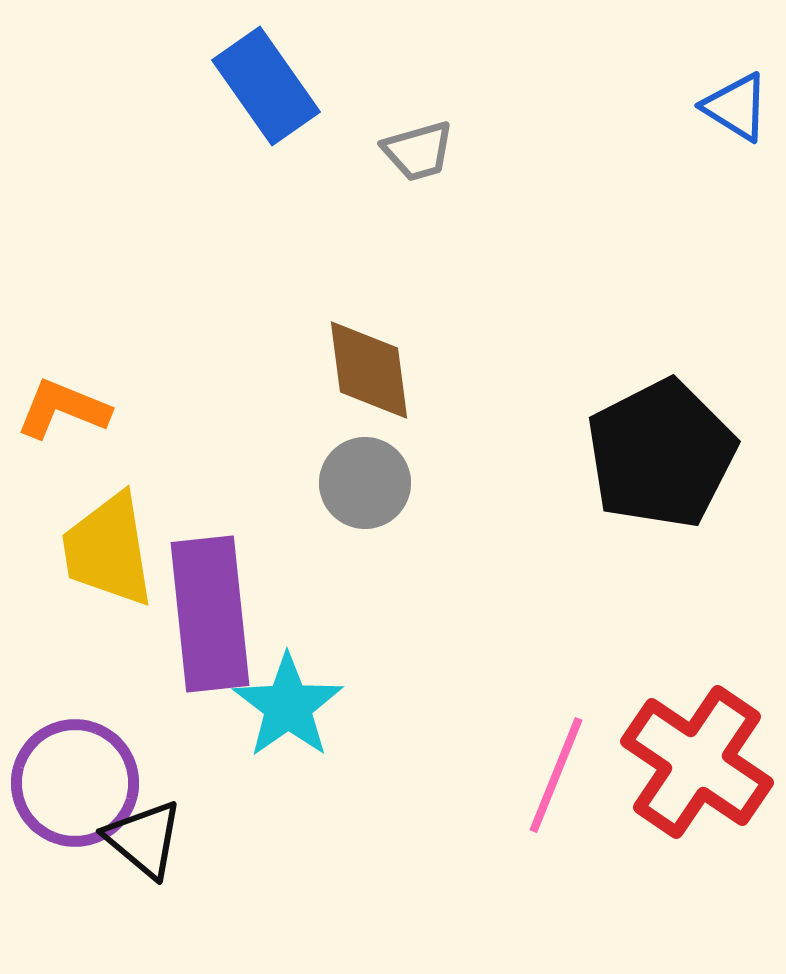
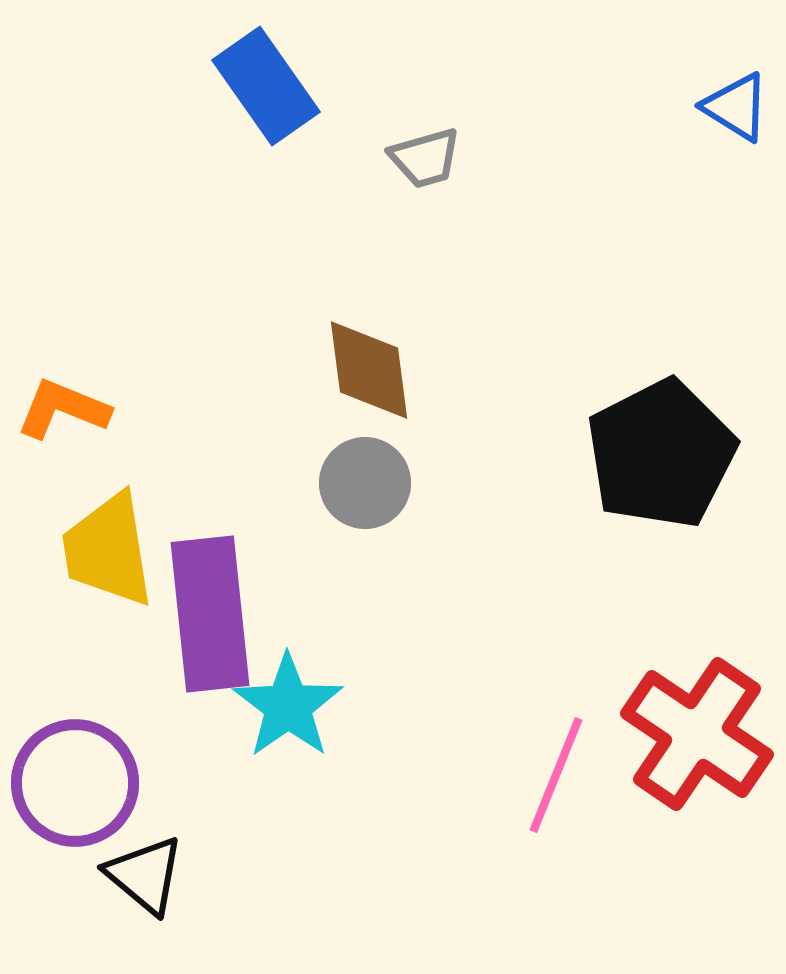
gray trapezoid: moved 7 px right, 7 px down
red cross: moved 28 px up
black triangle: moved 1 px right, 36 px down
